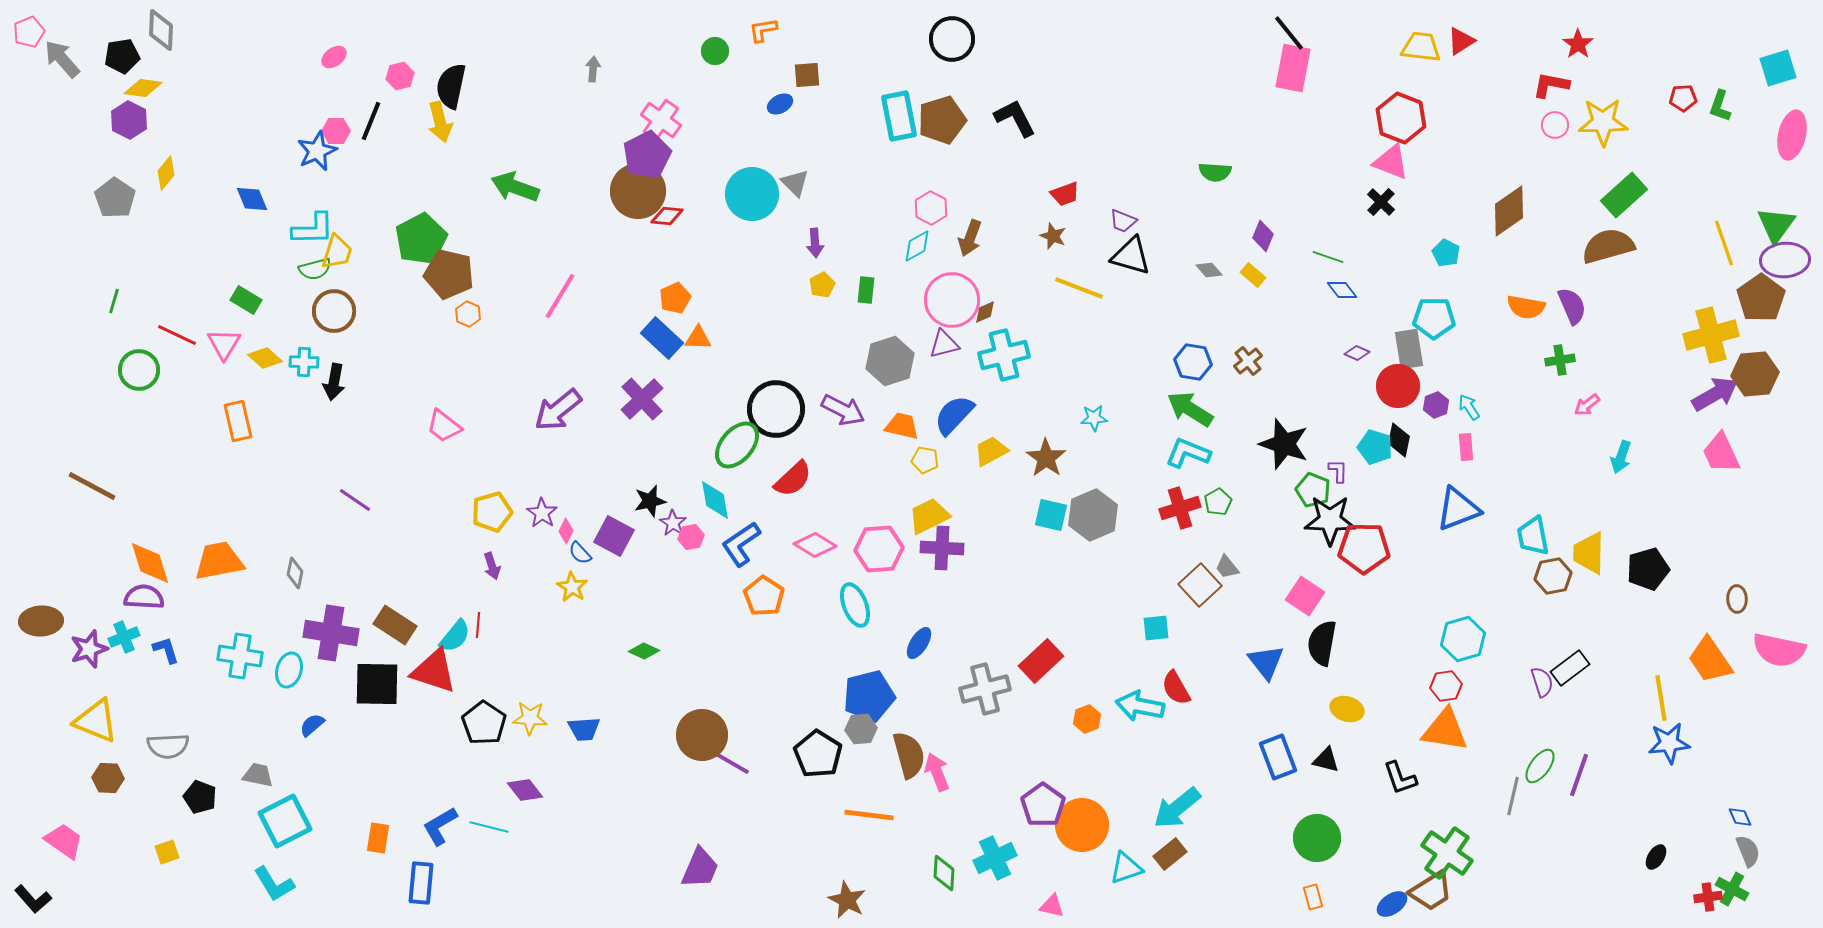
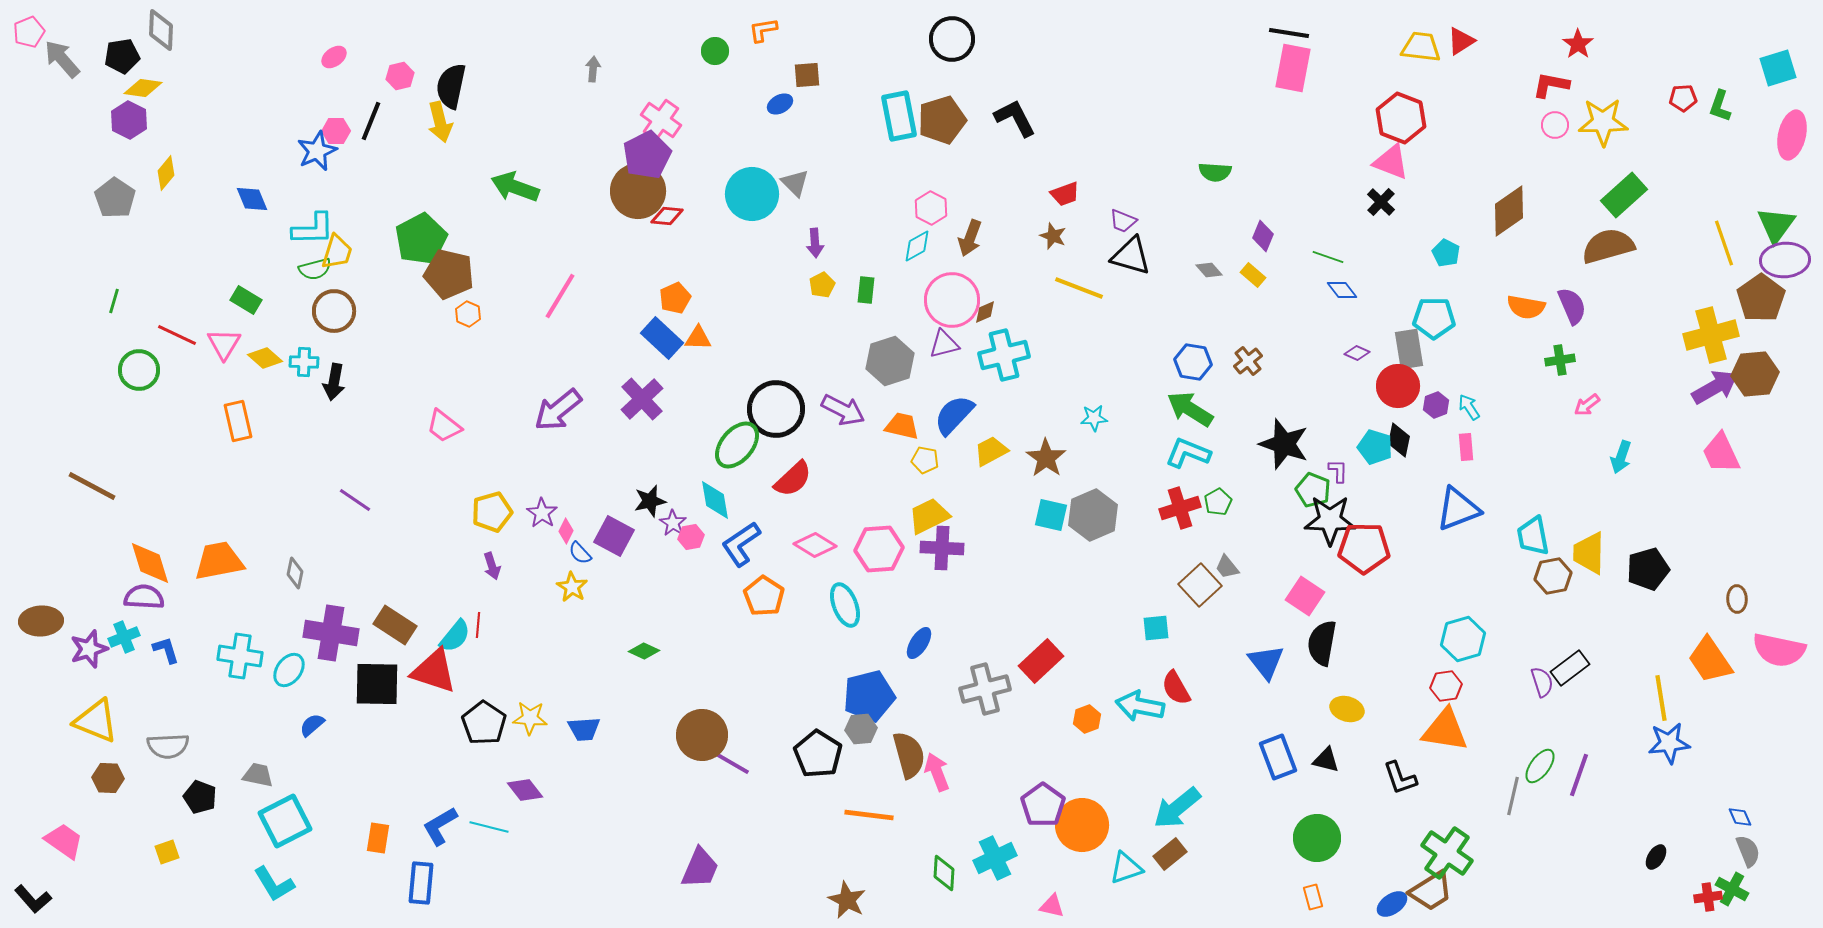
black line at (1289, 33): rotated 42 degrees counterclockwise
purple arrow at (1715, 394): moved 7 px up
cyan ellipse at (855, 605): moved 10 px left
cyan ellipse at (289, 670): rotated 20 degrees clockwise
